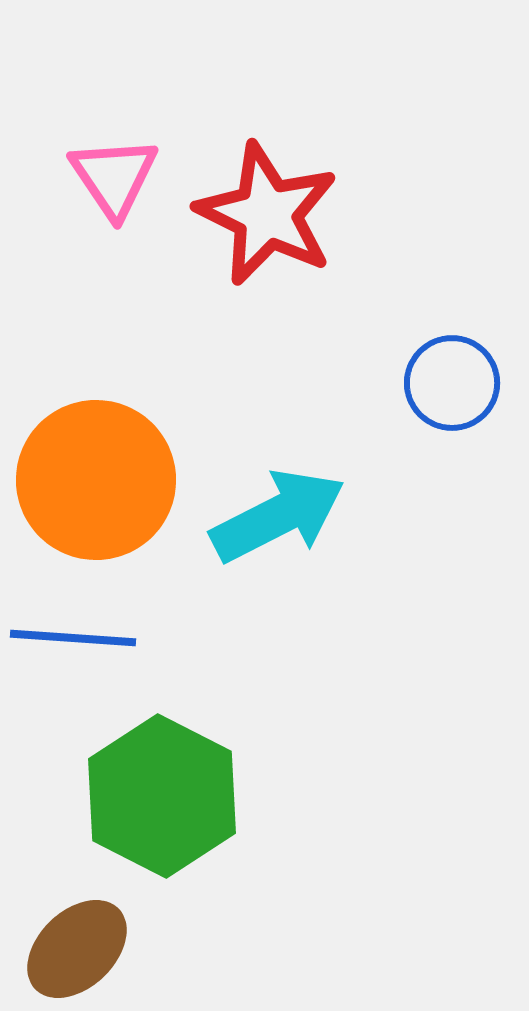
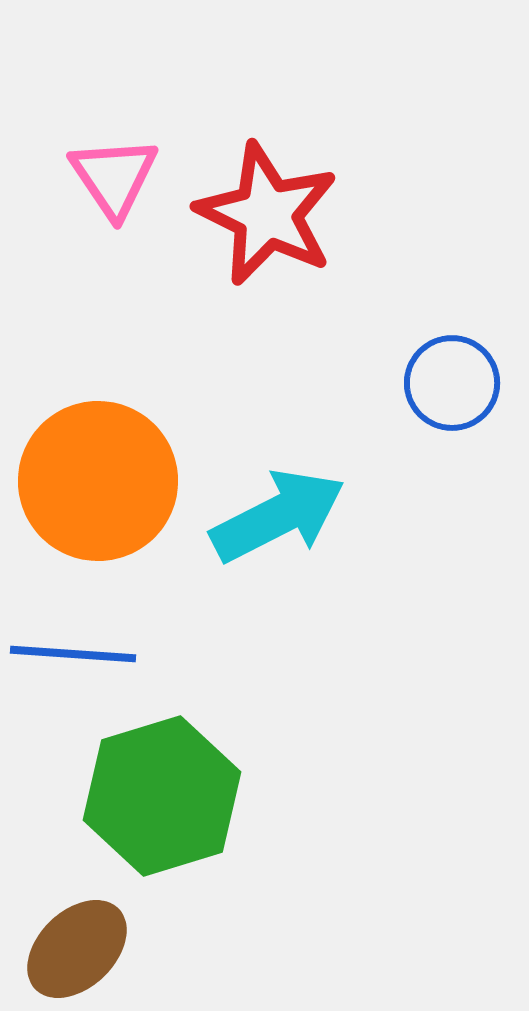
orange circle: moved 2 px right, 1 px down
blue line: moved 16 px down
green hexagon: rotated 16 degrees clockwise
